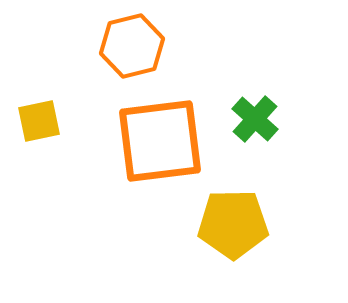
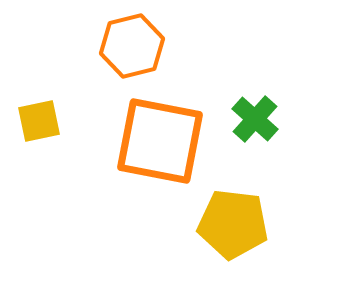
orange square: rotated 18 degrees clockwise
yellow pentagon: rotated 8 degrees clockwise
